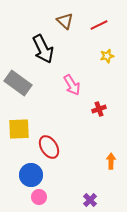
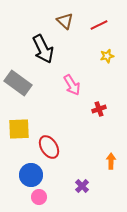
purple cross: moved 8 px left, 14 px up
